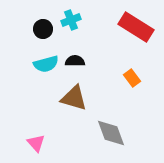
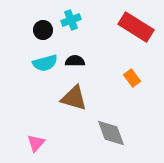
black circle: moved 1 px down
cyan semicircle: moved 1 px left, 1 px up
pink triangle: rotated 24 degrees clockwise
